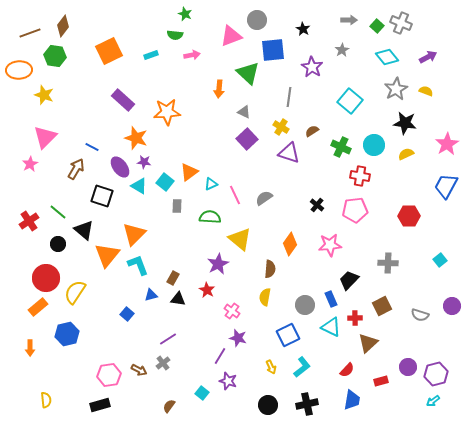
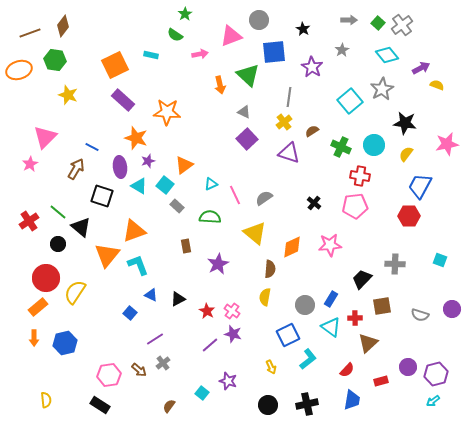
green star at (185, 14): rotated 16 degrees clockwise
gray circle at (257, 20): moved 2 px right
gray cross at (401, 23): moved 1 px right, 2 px down; rotated 30 degrees clockwise
green square at (377, 26): moved 1 px right, 3 px up
green semicircle at (175, 35): rotated 28 degrees clockwise
blue square at (273, 50): moved 1 px right, 2 px down
orange square at (109, 51): moved 6 px right, 14 px down
cyan rectangle at (151, 55): rotated 32 degrees clockwise
pink arrow at (192, 55): moved 8 px right, 1 px up
green hexagon at (55, 56): moved 4 px down
cyan diamond at (387, 57): moved 2 px up
purple arrow at (428, 57): moved 7 px left, 11 px down
orange ellipse at (19, 70): rotated 15 degrees counterclockwise
green triangle at (248, 73): moved 2 px down
orange arrow at (219, 89): moved 1 px right, 4 px up; rotated 18 degrees counterclockwise
gray star at (396, 89): moved 14 px left
yellow semicircle at (426, 91): moved 11 px right, 6 px up
yellow star at (44, 95): moved 24 px right
cyan square at (350, 101): rotated 10 degrees clockwise
orange star at (167, 112): rotated 8 degrees clockwise
yellow cross at (281, 127): moved 3 px right, 5 px up; rotated 21 degrees clockwise
pink star at (447, 144): rotated 20 degrees clockwise
yellow semicircle at (406, 154): rotated 28 degrees counterclockwise
purple star at (144, 162): moved 4 px right, 1 px up; rotated 24 degrees counterclockwise
purple ellipse at (120, 167): rotated 30 degrees clockwise
orange triangle at (189, 172): moved 5 px left, 7 px up
cyan square at (165, 182): moved 3 px down
blue trapezoid at (446, 186): moved 26 px left
black cross at (317, 205): moved 3 px left, 2 px up
gray rectangle at (177, 206): rotated 48 degrees counterclockwise
pink pentagon at (355, 210): moved 4 px up
black triangle at (84, 230): moved 3 px left, 3 px up
orange triangle at (134, 234): moved 3 px up; rotated 25 degrees clockwise
yellow triangle at (240, 239): moved 15 px right, 6 px up
orange diamond at (290, 244): moved 2 px right, 3 px down; rotated 30 degrees clockwise
cyan square at (440, 260): rotated 32 degrees counterclockwise
gray cross at (388, 263): moved 7 px right, 1 px down
brown rectangle at (173, 278): moved 13 px right, 32 px up; rotated 40 degrees counterclockwise
black trapezoid at (349, 280): moved 13 px right, 1 px up
red star at (207, 290): moved 21 px down
blue triangle at (151, 295): rotated 40 degrees clockwise
black triangle at (178, 299): rotated 35 degrees counterclockwise
blue rectangle at (331, 299): rotated 56 degrees clockwise
brown square at (382, 306): rotated 18 degrees clockwise
purple circle at (452, 306): moved 3 px down
blue square at (127, 314): moved 3 px right, 1 px up
cyan triangle at (331, 327): rotated 10 degrees clockwise
blue hexagon at (67, 334): moved 2 px left, 9 px down
purple star at (238, 338): moved 5 px left, 4 px up
purple line at (168, 339): moved 13 px left
orange arrow at (30, 348): moved 4 px right, 10 px up
purple line at (220, 356): moved 10 px left, 11 px up; rotated 18 degrees clockwise
cyan L-shape at (302, 367): moved 6 px right, 8 px up
brown arrow at (139, 370): rotated 14 degrees clockwise
black rectangle at (100, 405): rotated 48 degrees clockwise
